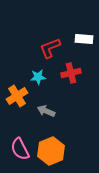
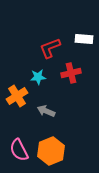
pink semicircle: moved 1 px left, 1 px down
